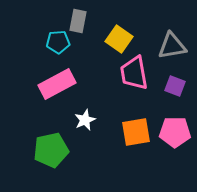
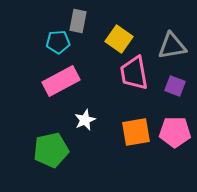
pink rectangle: moved 4 px right, 3 px up
